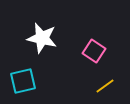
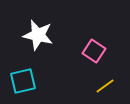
white star: moved 4 px left, 3 px up
